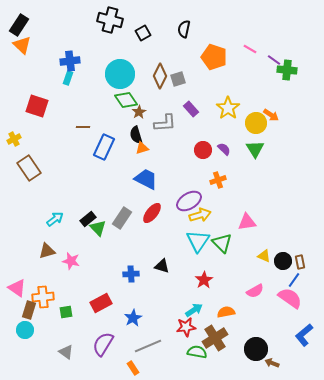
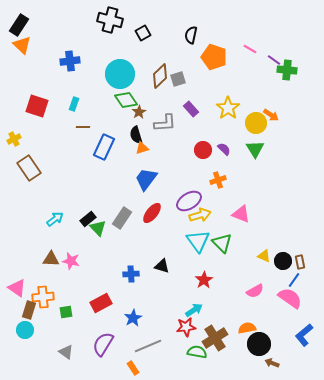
black semicircle at (184, 29): moved 7 px right, 6 px down
brown diamond at (160, 76): rotated 20 degrees clockwise
cyan rectangle at (68, 78): moved 6 px right, 26 px down
blue trapezoid at (146, 179): rotated 80 degrees counterclockwise
pink triangle at (247, 222): moved 6 px left, 8 px up; rotated 30 degrees clockwise
cyan triangle at (198, 241): rotated 10 degrees counterclockwise
brown triangle at (47, 251): moved 4 px right, 8 px down; rotated 18 degrees clockwise
orange semicircle at (226, 312): moved 21 px right, 16 px down
black circle at (256, 349): moved 3 px right, 5 px up
